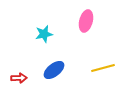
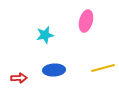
cyan star: moved 1 px right, 1 px down
blue ellipse: rotated 35 degrees clockwise
